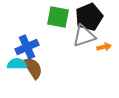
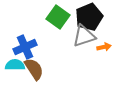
green square: rotated 25 degrees clockwise
blue cross: moved 2 px left
cyan semicircle: moved 2 px left, 1 px down
brown semicircle: moved 1 px right, 1 px down
